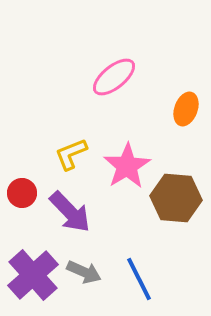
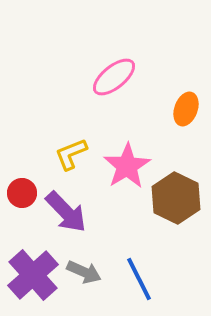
brown hexagon: rotated 21 degrees clockwise
purple arrow: moved 4 px left
